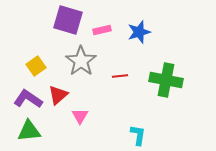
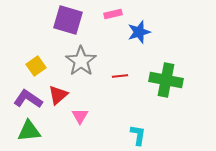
pink rectangle: moved 11 px right, 16 px up
